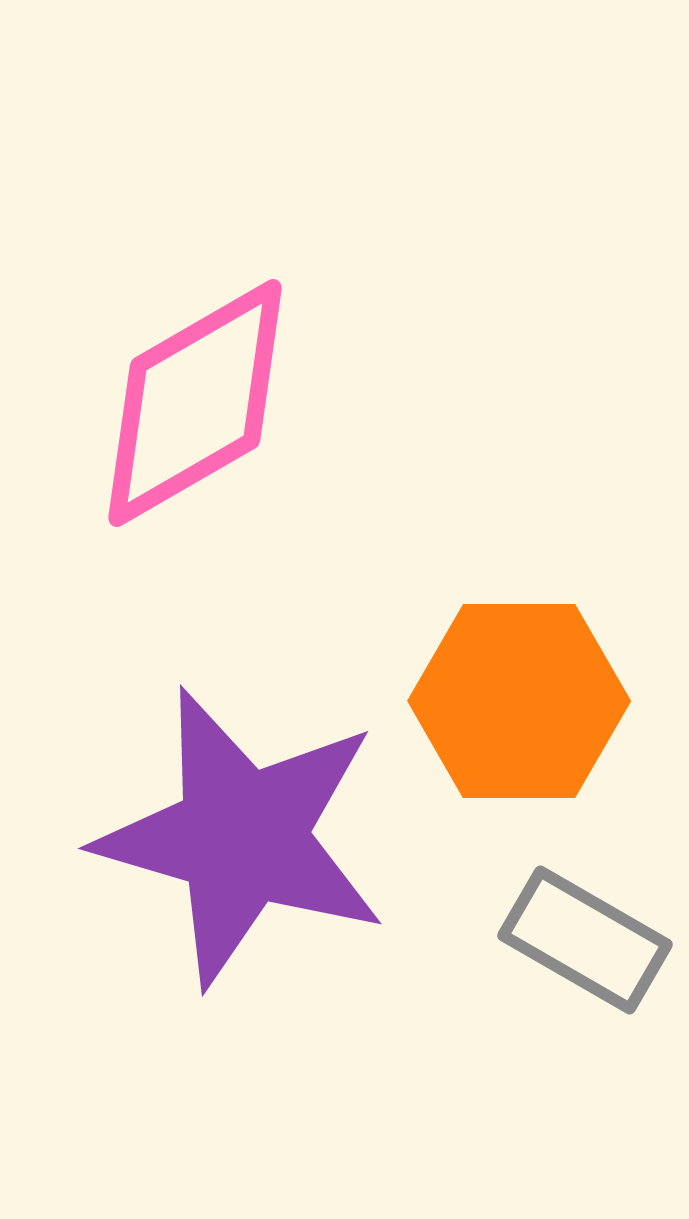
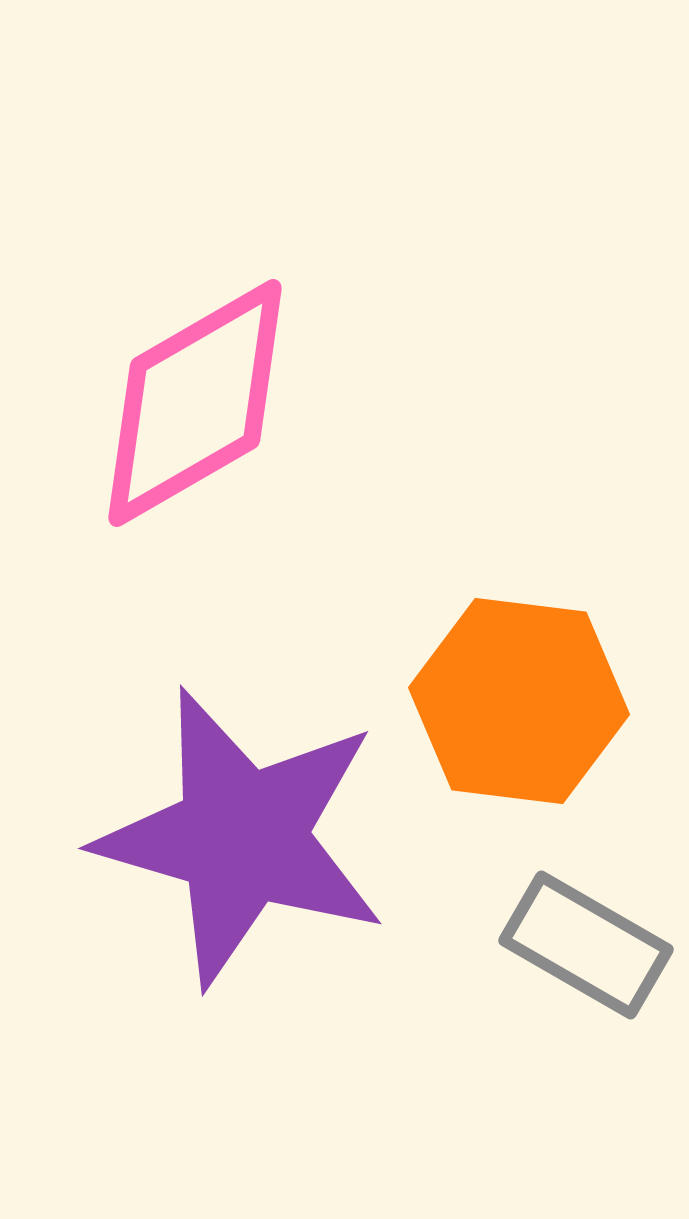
orange hexagon: rotated 7 degrees clockwise
gray rectangle: moved 1 px right, 5 px down
